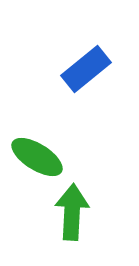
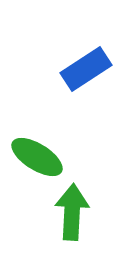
blue rectangle: rotated 6 degrees clockwise
